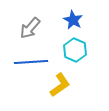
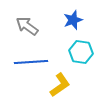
blue star: rotated 24 degrees clockwise
gray arrow: moved 3 px left, 2 px up; rotated 85 degrees clockwise
cyan hexagon: moved 6 px right, 2 px down; rotated 15 degrees counterclockwise
